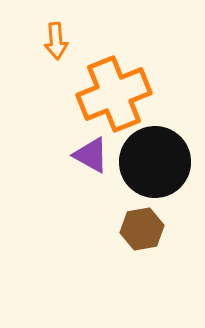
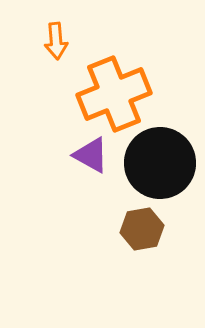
black circle: moved 5 px right, 1 px down
